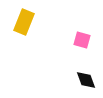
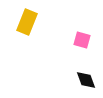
yellow rectangle: moved 3 px right
